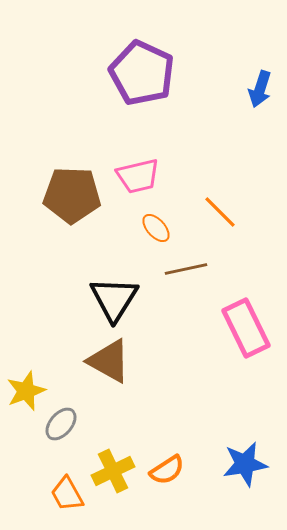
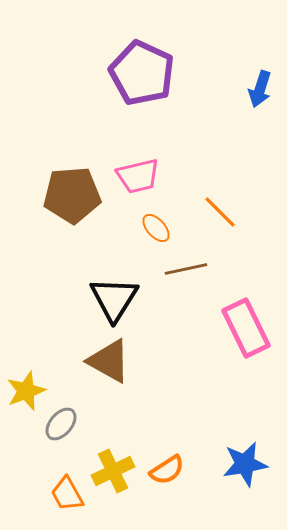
brown pentagon: rotated 6 degrees counterclockwise
